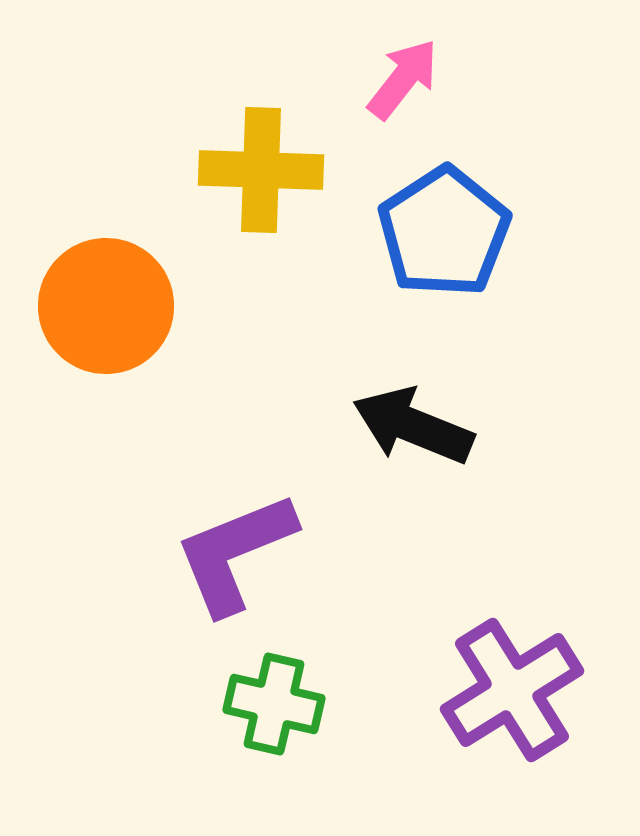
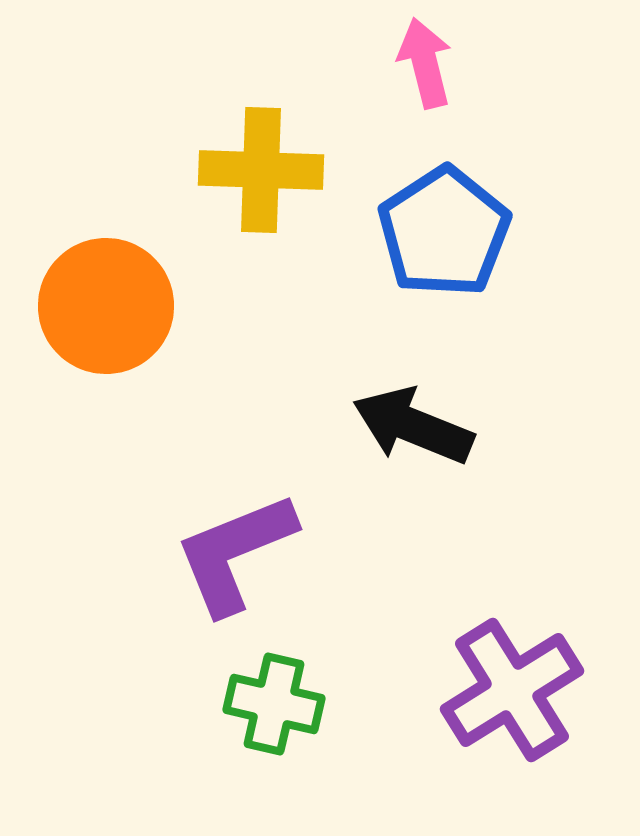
pink arrow: moved 22 px right, 16 px up; rotated 52 degrees counterclockwise
